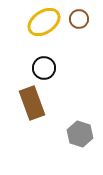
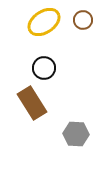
brown circle: moved 4 px right, 1 px down
brown rectangle: rotated 12 degrees counterclockwise
gray hexagon: moved 4 px left; rotated 15 degrees counterclockwise
